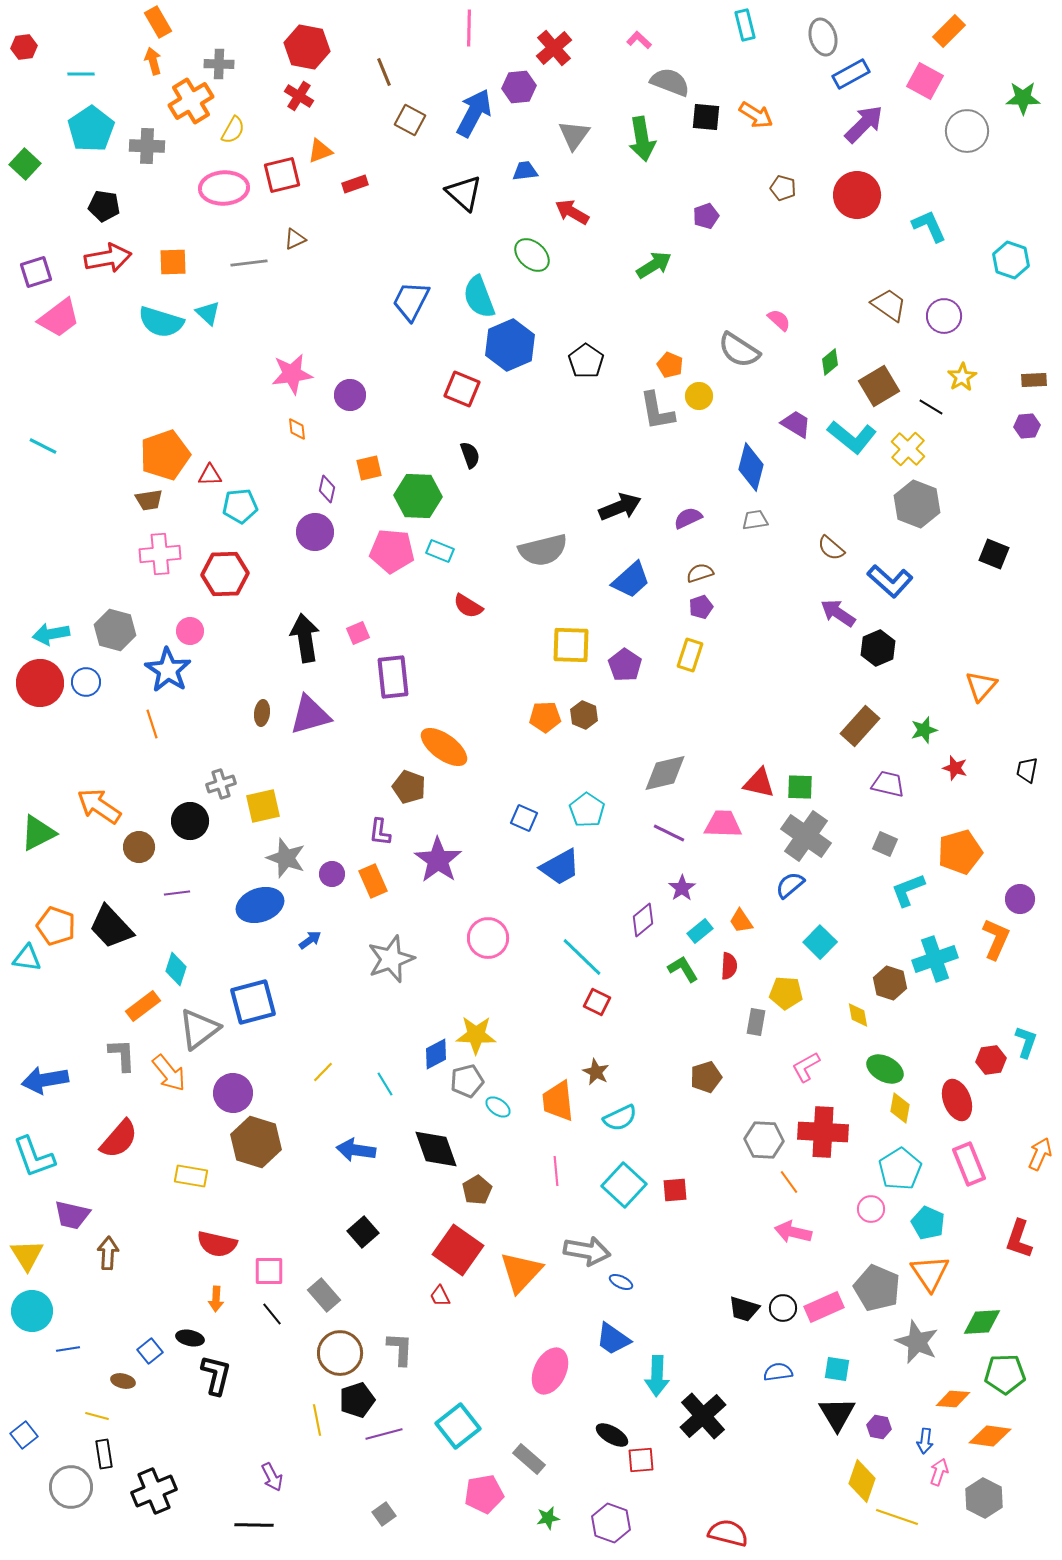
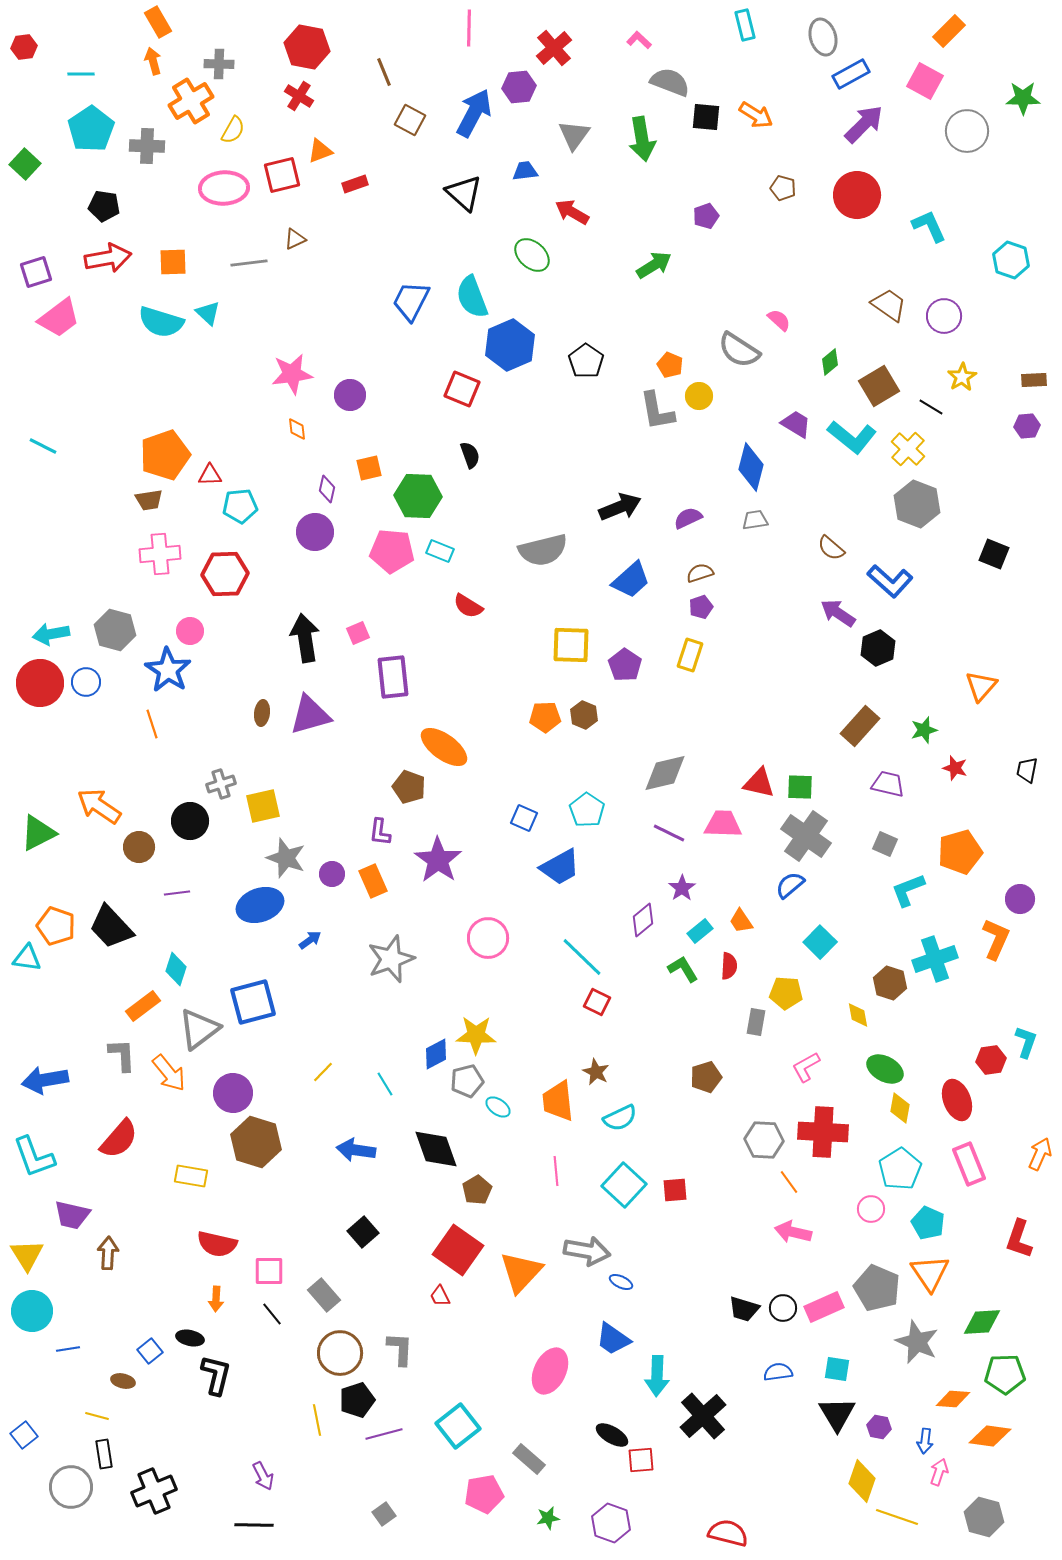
cyan semicircle at (479, 297): moved 7 px left
purple arrow at (272, 1477): moved 9 px left, 1 px up
gray hexagon at (984, 1498): moved 19 px down; rotated 12 degrees counterclockwise
